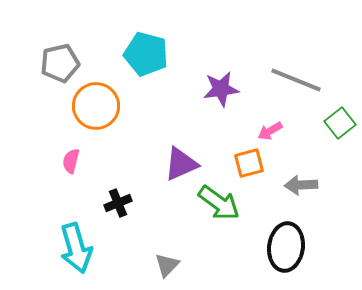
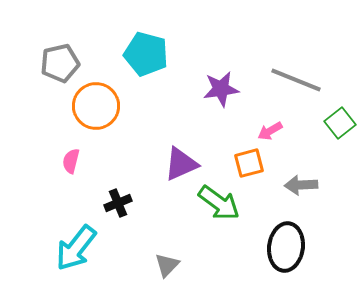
cyan arrow: rotated 54 degrees clockwise
